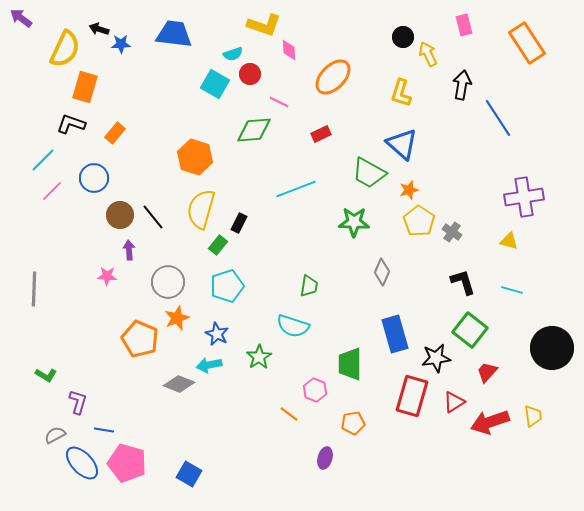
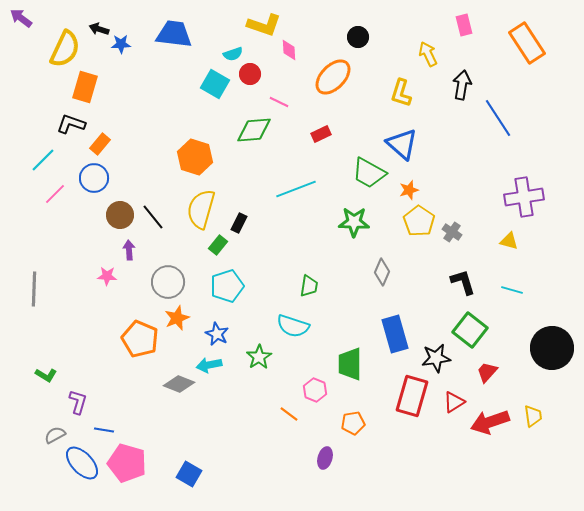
black circle at (403, 37): moved 45 px left
orange rectangle at (115, 133): moved 15 px left, 11 px down
pink line at (52, 191): moved 3 px right, 3 px down
